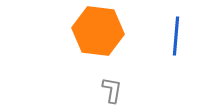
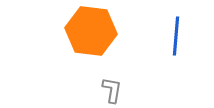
orange hexagon: moved 7 px left
